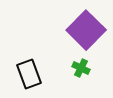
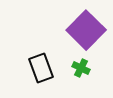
black rectangle: moved 12 px right, 6 px up
